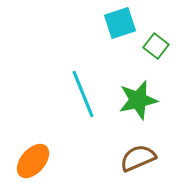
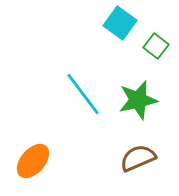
cyan square: rotated 36 degrees counterclockwise
cyan line: rotated 15 degrees counterclockwise
